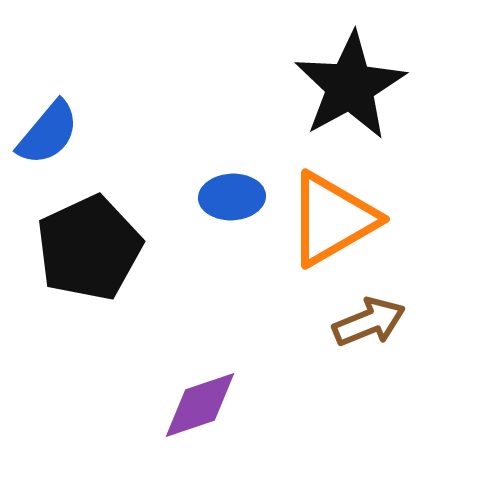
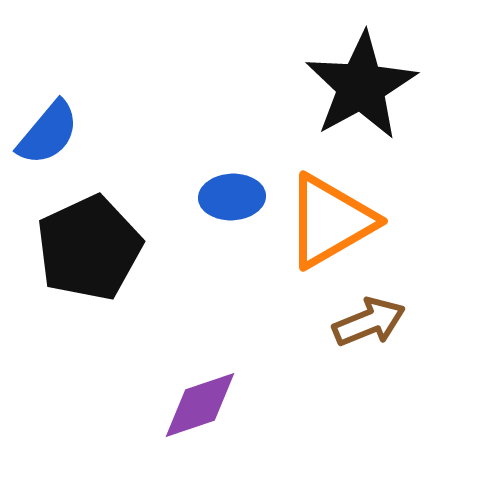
black star: moved 11 px right
orange triangle: moved 2 px left, 2 px down
